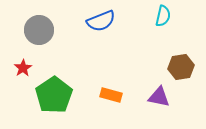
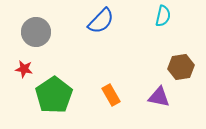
blue semicircle: rotated 24 degrees counterclockwise
gray circle: moved 3 px left, 2 px down
red star: moved 1 px right, 1 px down; rotated 30 degrees counterclockwise
orange rectangle: rotated 45 degrees clockwise
